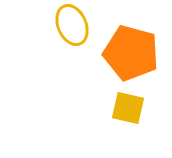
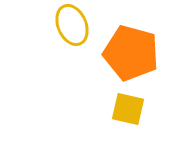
yellow square: moved 1 px down
